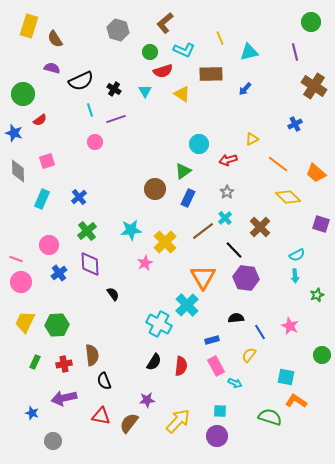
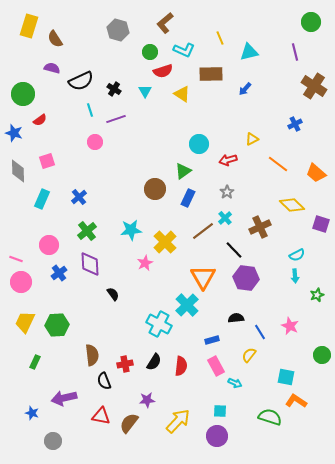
yellow diamond at (288, 197): moved 4 px right, 8 px down
brown cross at (260, 227): rotated 20 degrees clockwise
red cross at (64, 364): moved 61 px right
